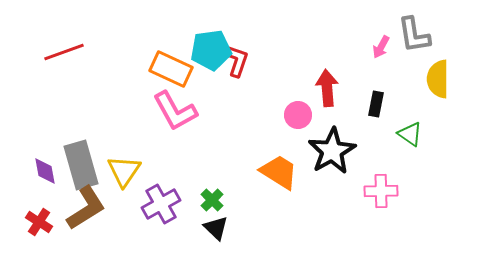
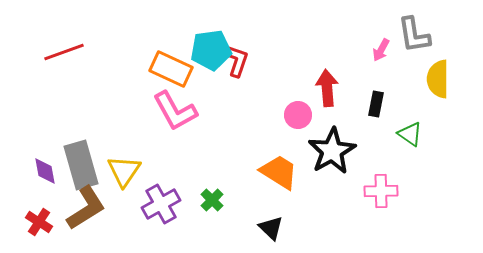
pink arrow: moved 3 px down
black triangle: moved 55 px right
